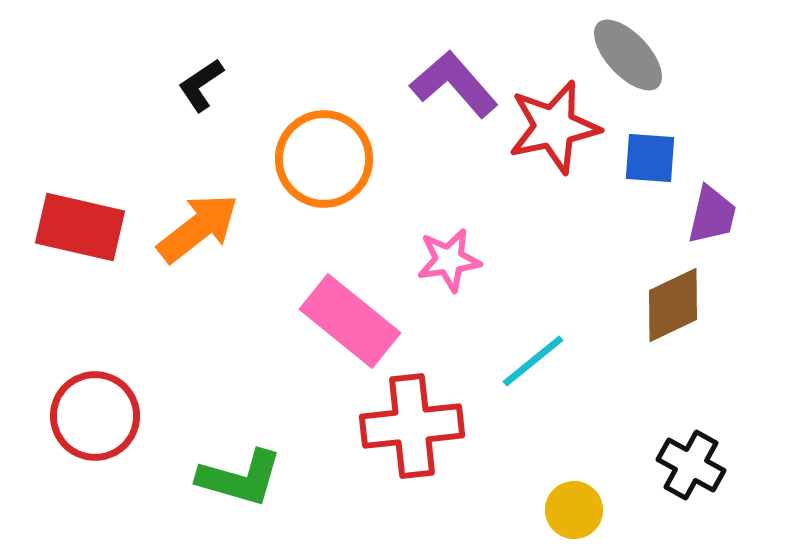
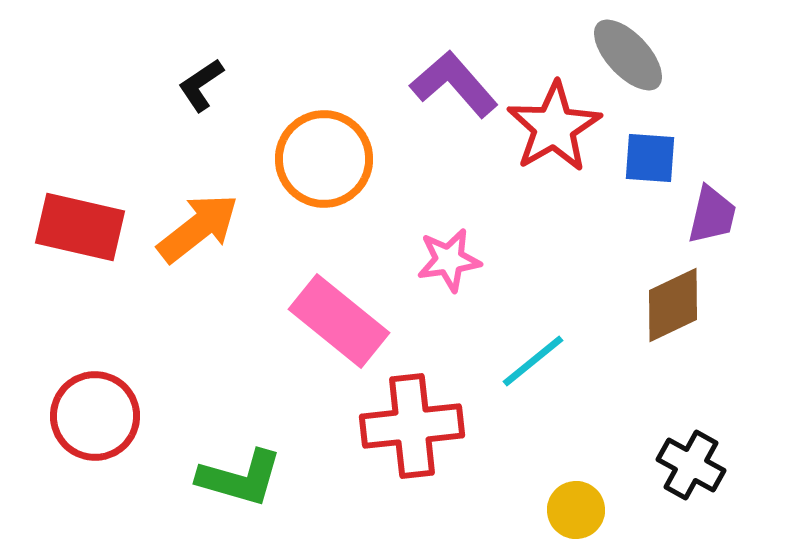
red star: rotated 18 degrees counterclockwise
pink rectangle: moved 11 px left
yellow circle: moved 2 px right
